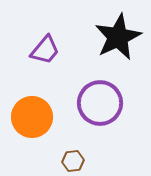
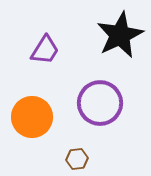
black star: moved 2 px right, 2 px up
purple trapezoid: rotated 8 degrees counterclockwise
brown hexagon: moved 4 px right, 2 px up
